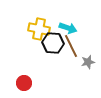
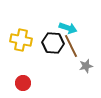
yellow cross: moved 18 px left, 11 px down
gray star: moved 2 px left, 4 px down
red circle: moved 1 px left
